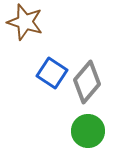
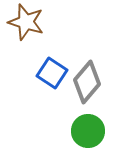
brown star: moved 1 px right
